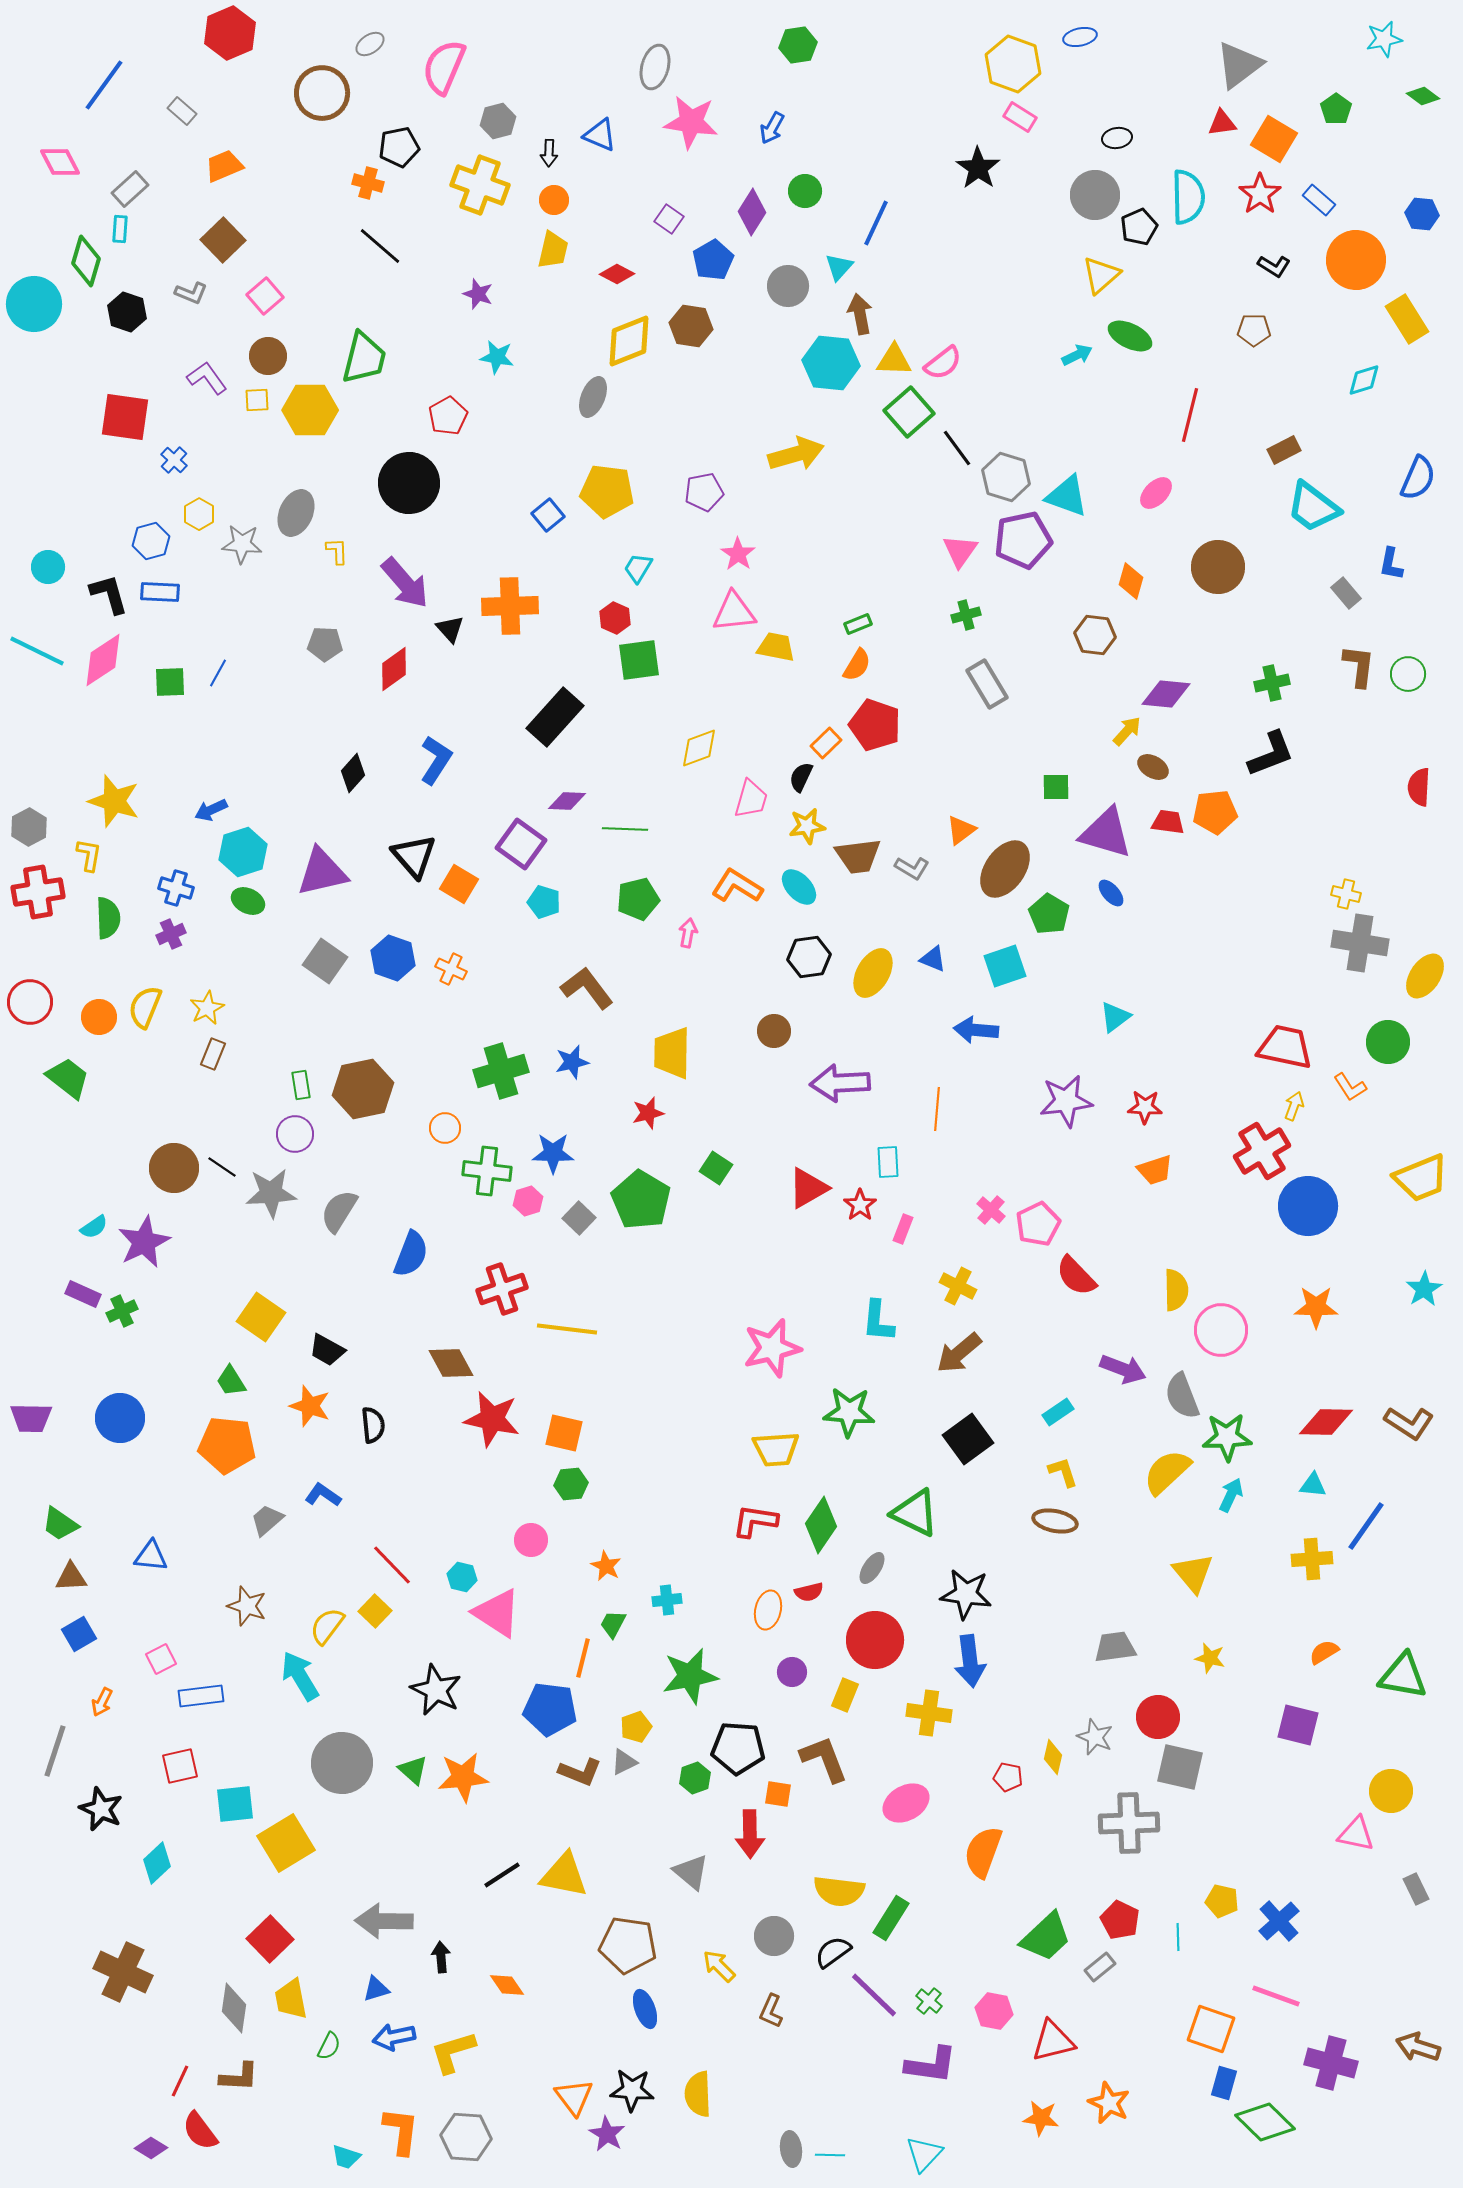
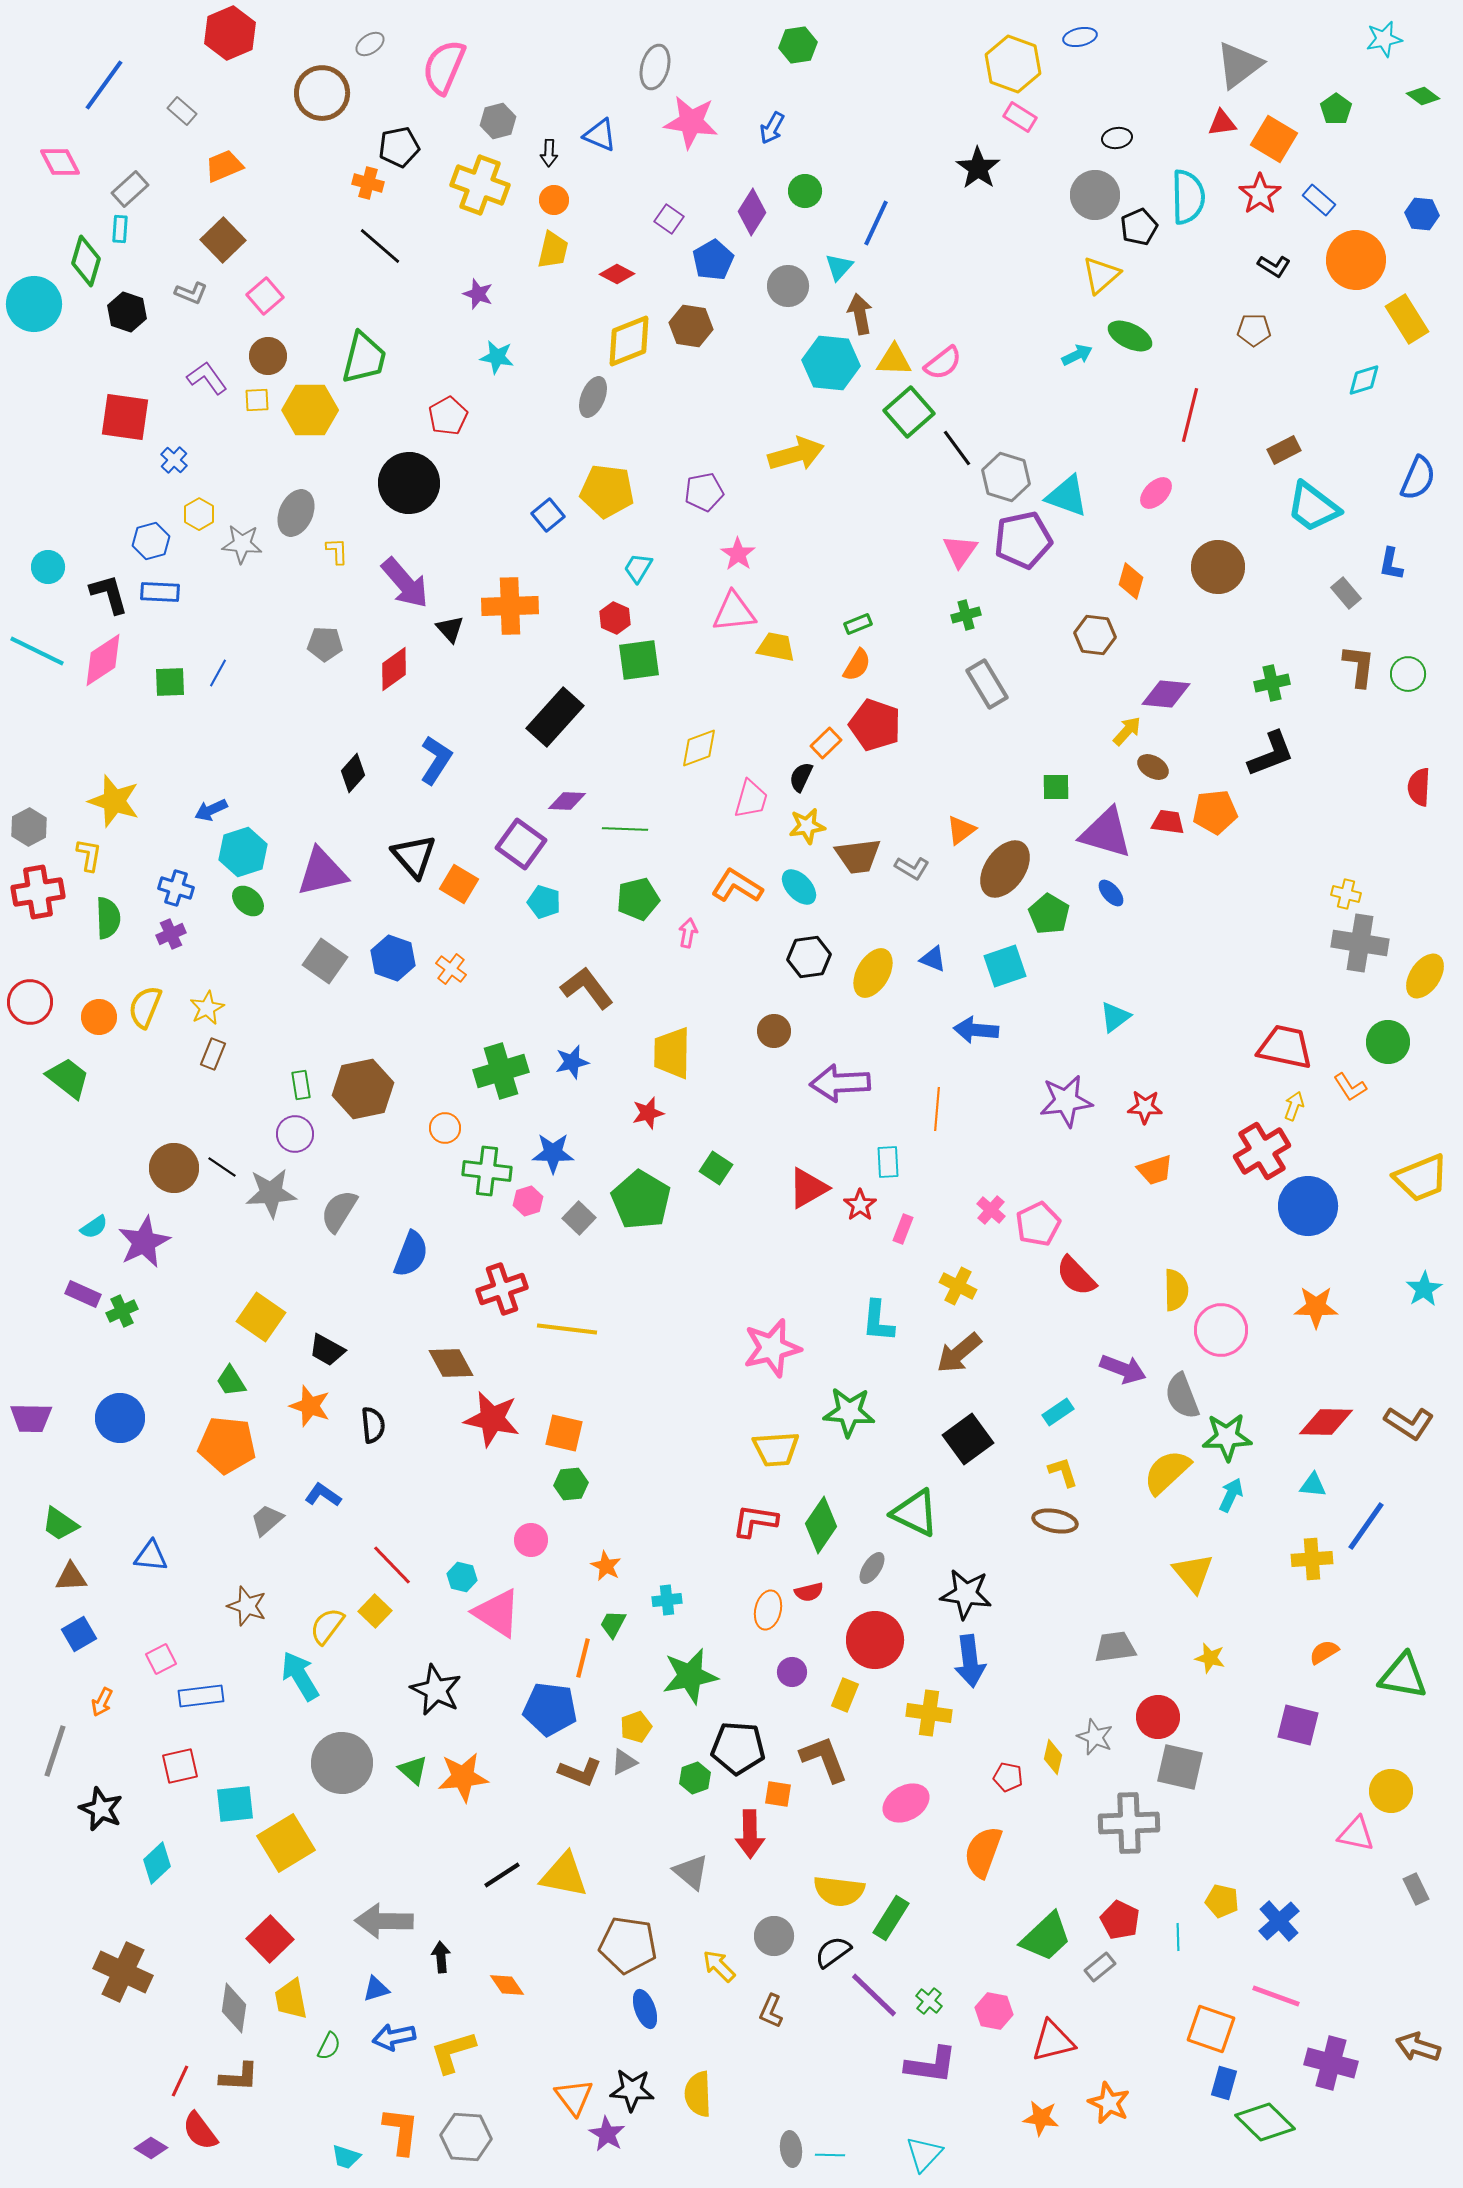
green ellipse at (248, 901): rotated 16 degrees clockwise
orange cross at (451, 969): rotated 12 degrees clockwise
